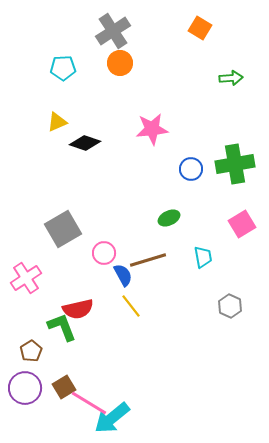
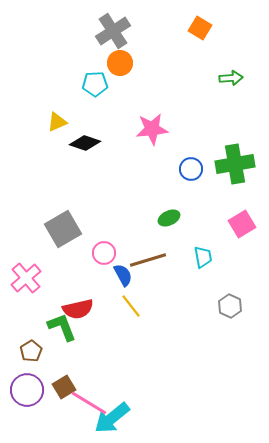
cyan pentagon: moved 32 px right, 16 px down
pink cross: rotated 8 degrees counterclockwise
purple circle: moved 2 px right, 2 px down
